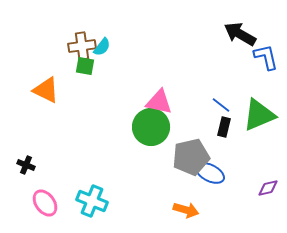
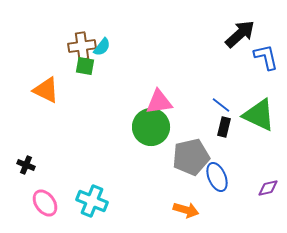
black arrow: rotated 108 degrees clockwise
pink triangle: rotated 20 degrees counterclockwise
green triangle: rotated 48 degrees clockwise
blue ellipse: moved 7 px right, 4 px down; rotated 40 degrees clockwise
